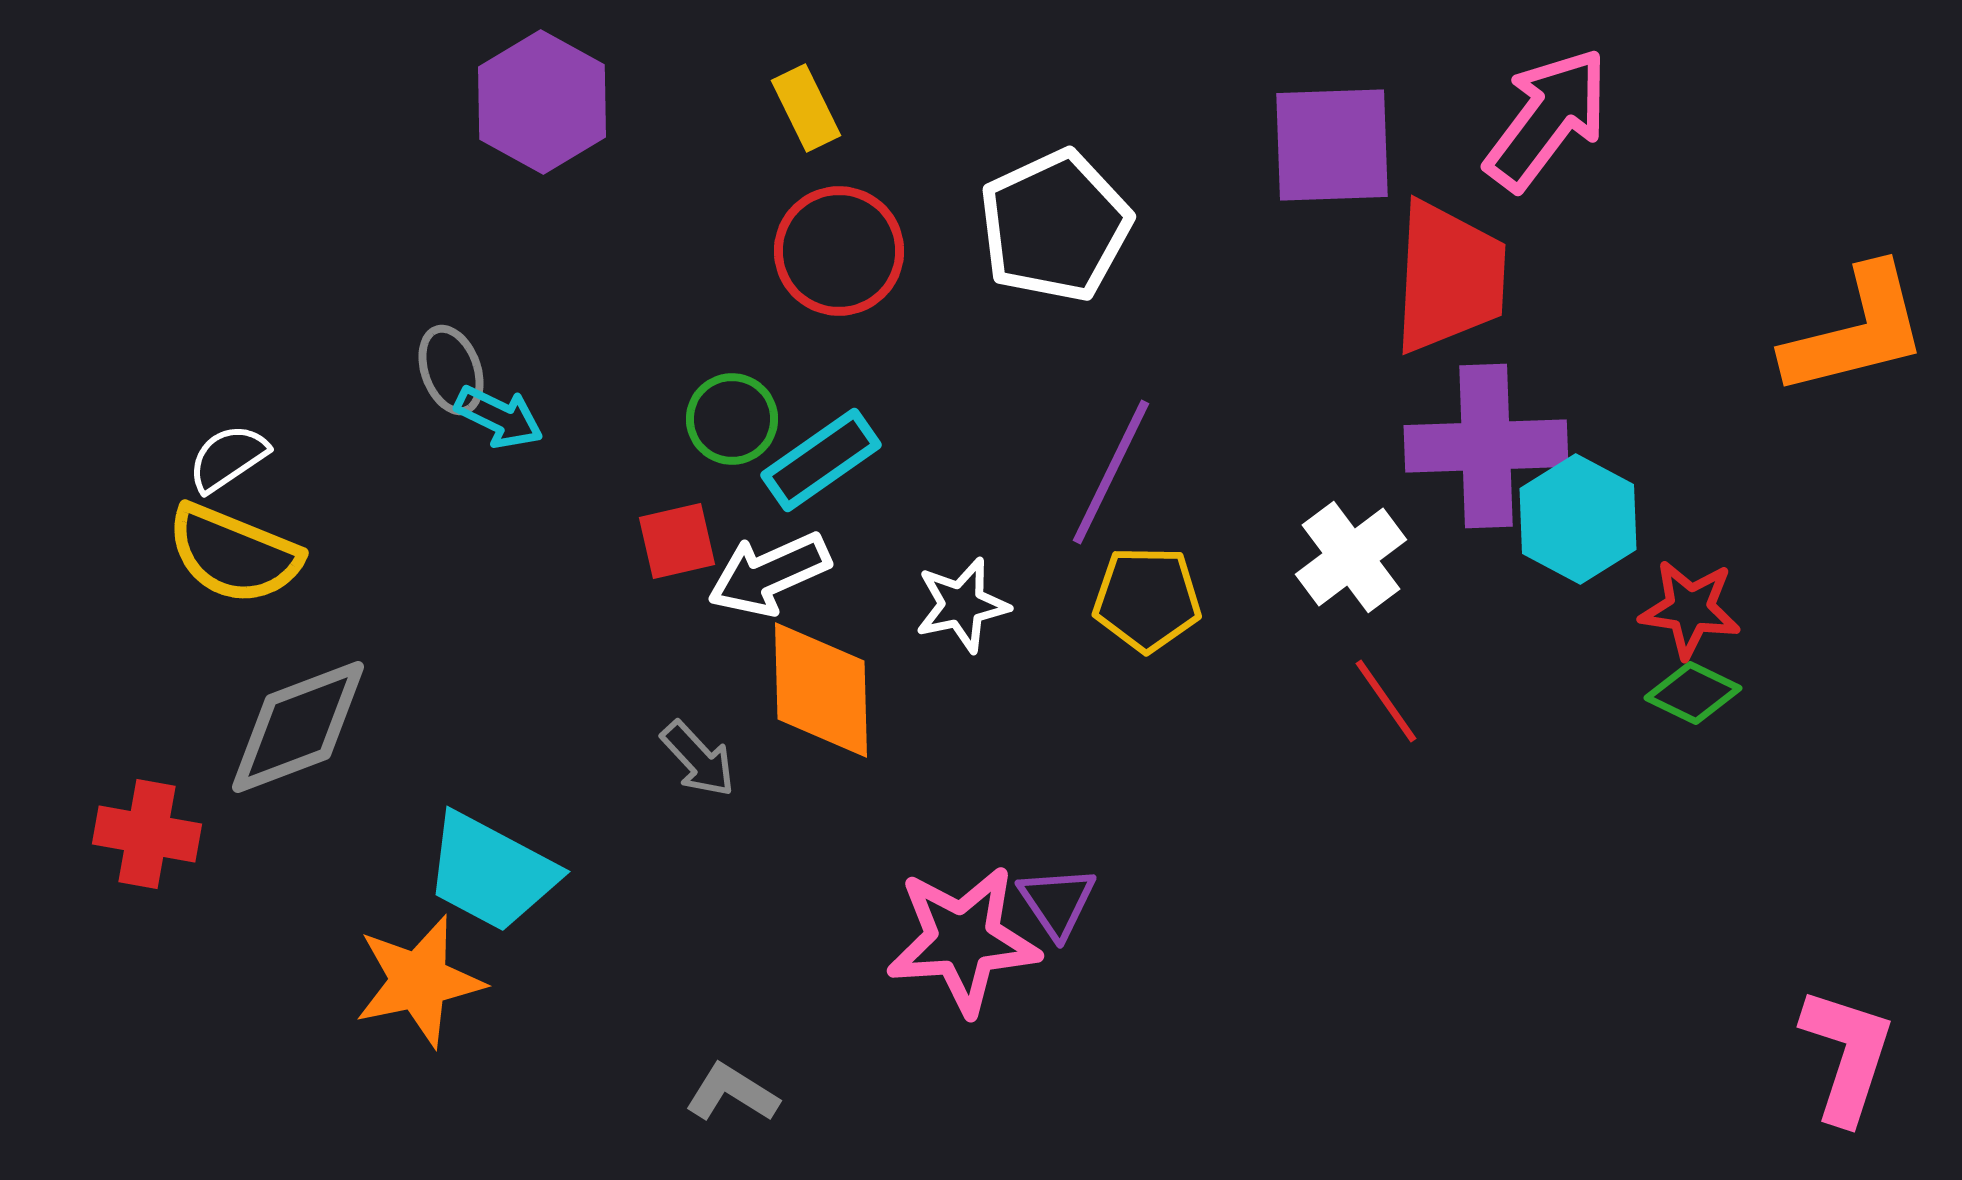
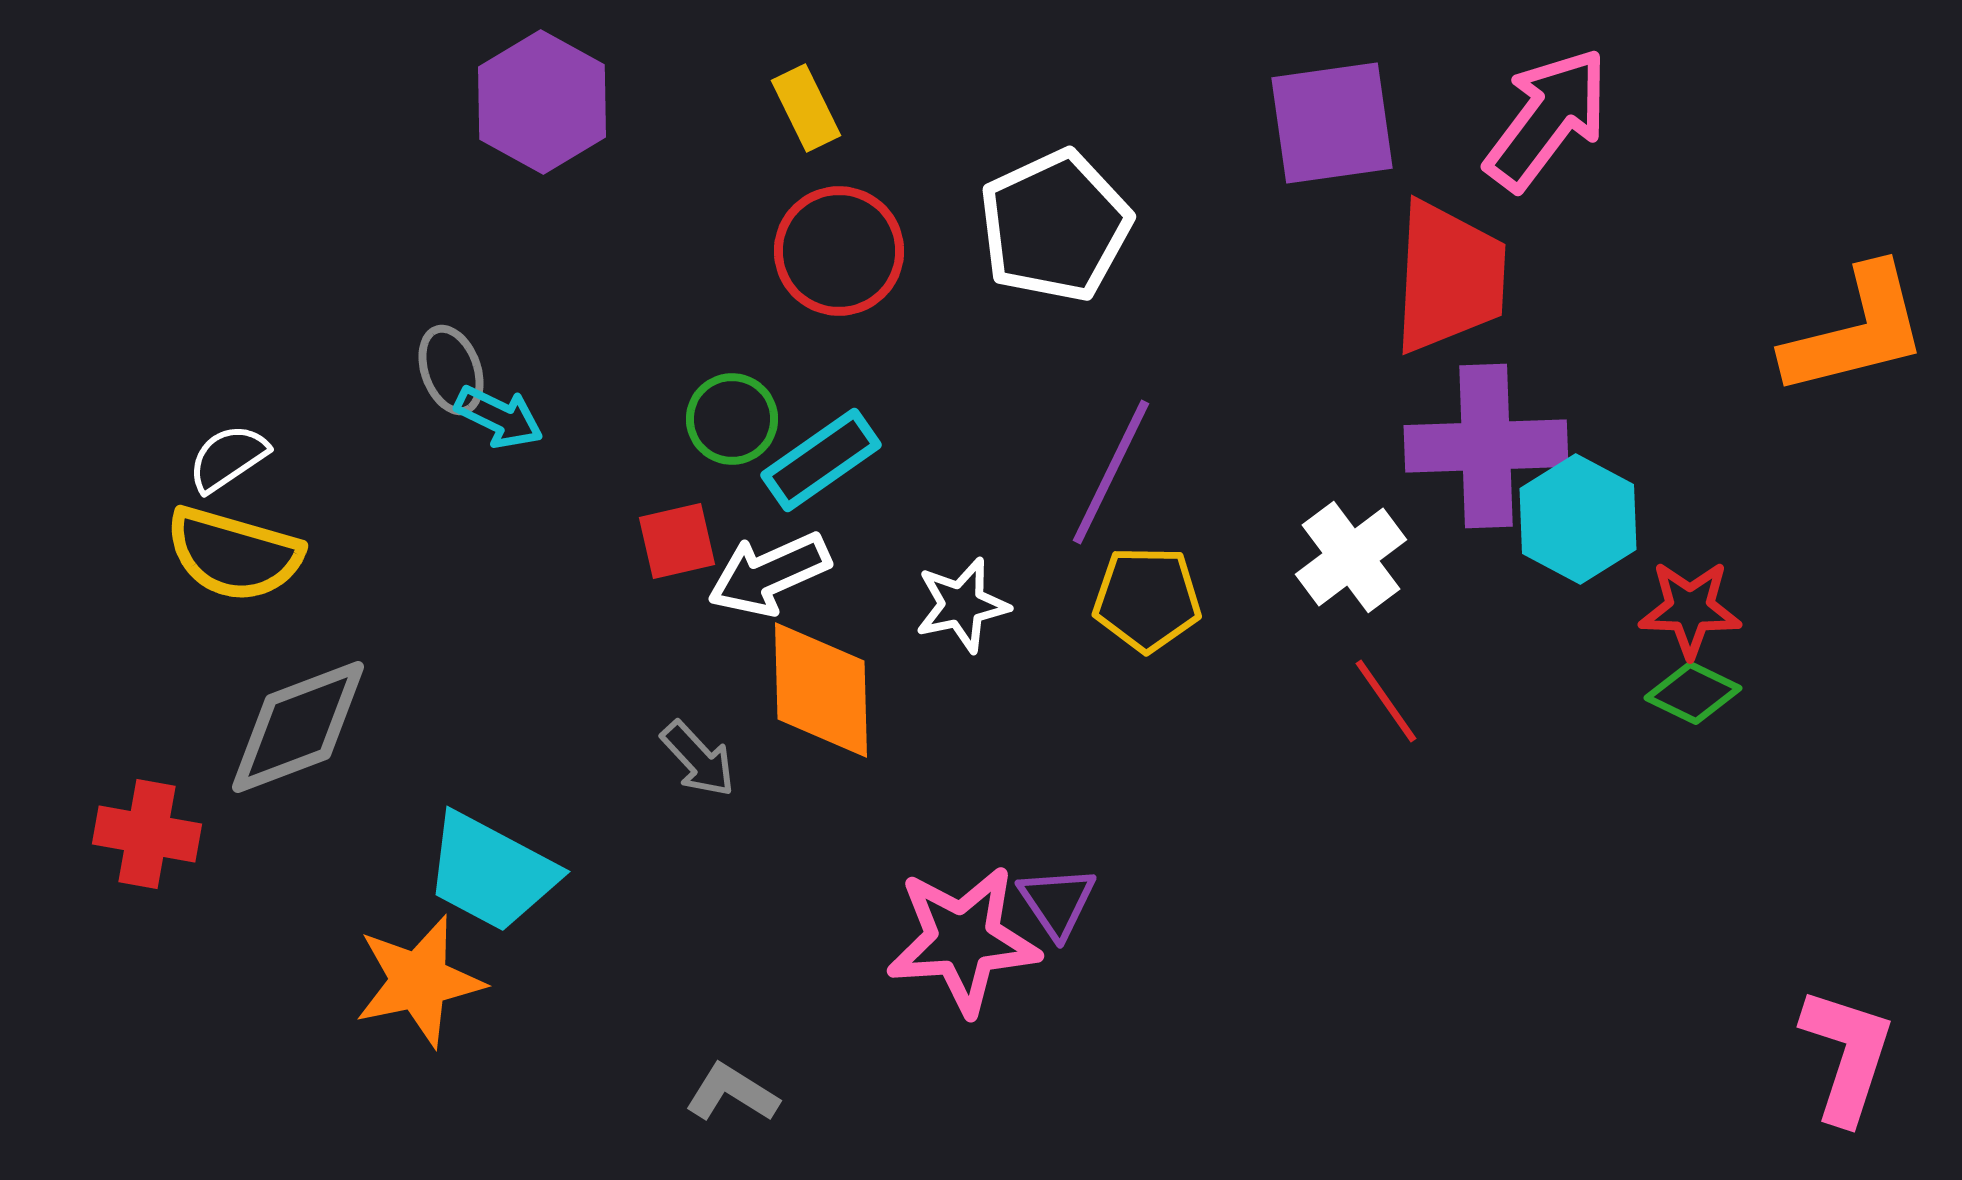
purple square: moved 22 px up; rotated 6 degrees counterclockwise
yellow semicircle: rotated 6 degrees counterclockwise
red star: rotated 6 degrees counterclockwise
